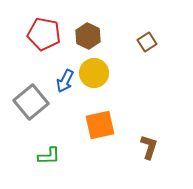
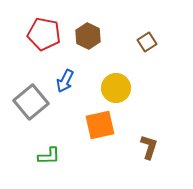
yellow circle: moved 22 px right, 15 px down
